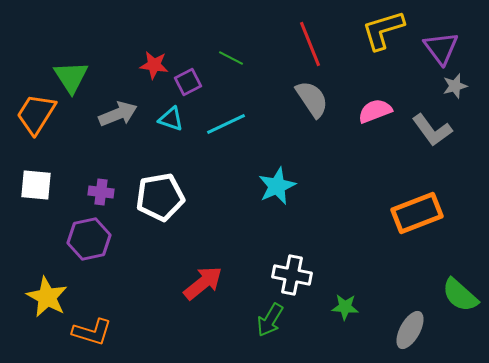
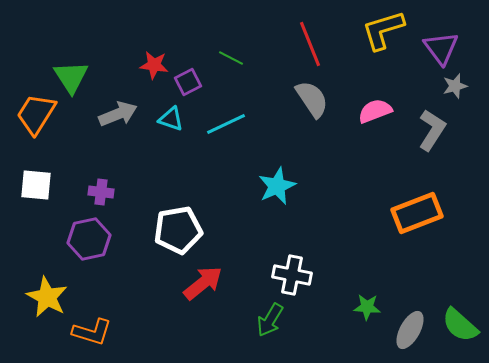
gray L-shape: rotated 111 degrees counterclockwise
white pentagon: moved 18 px right, 33 px down
green semicircle: moved 30 px down
green star: moved 22 px right
